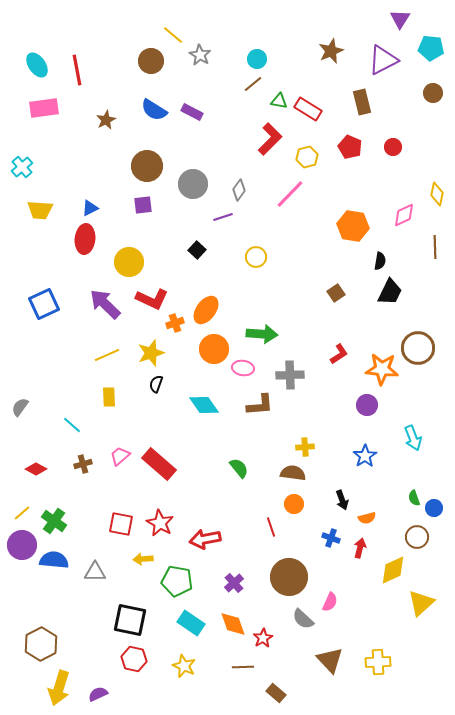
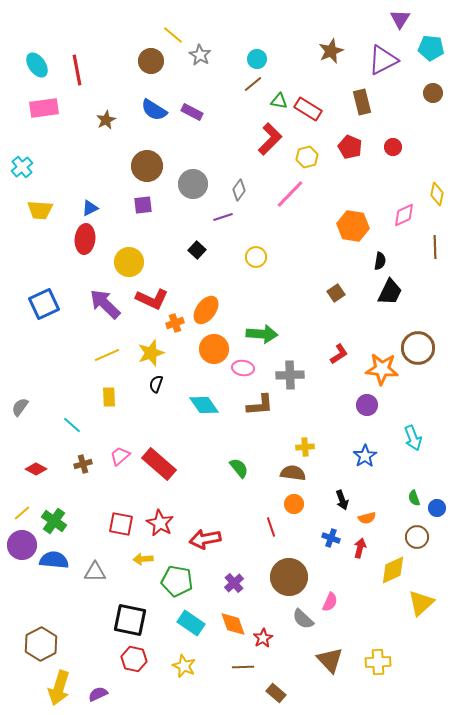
blue circle at (434, 508): moved 3 px right
